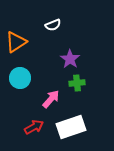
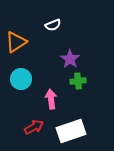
cyan circle: moved 1 px right, 1 px down
green cross: moved 1 px right, 2 px up
pink arrow: rotated 48 degrees counterclockwise
white rectangle: moved 4 px down
